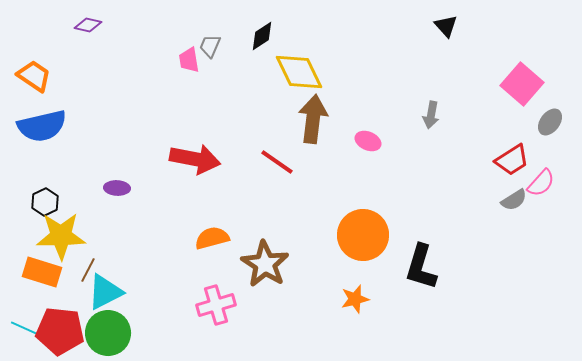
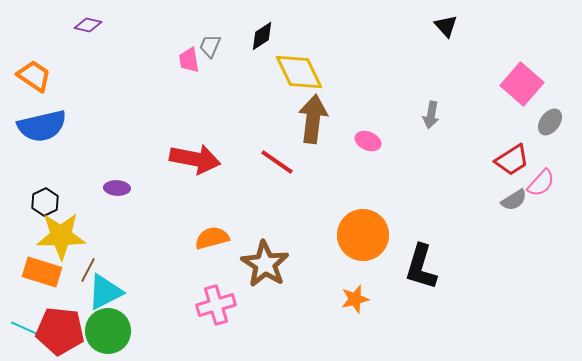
green circle: moved 2 px up
